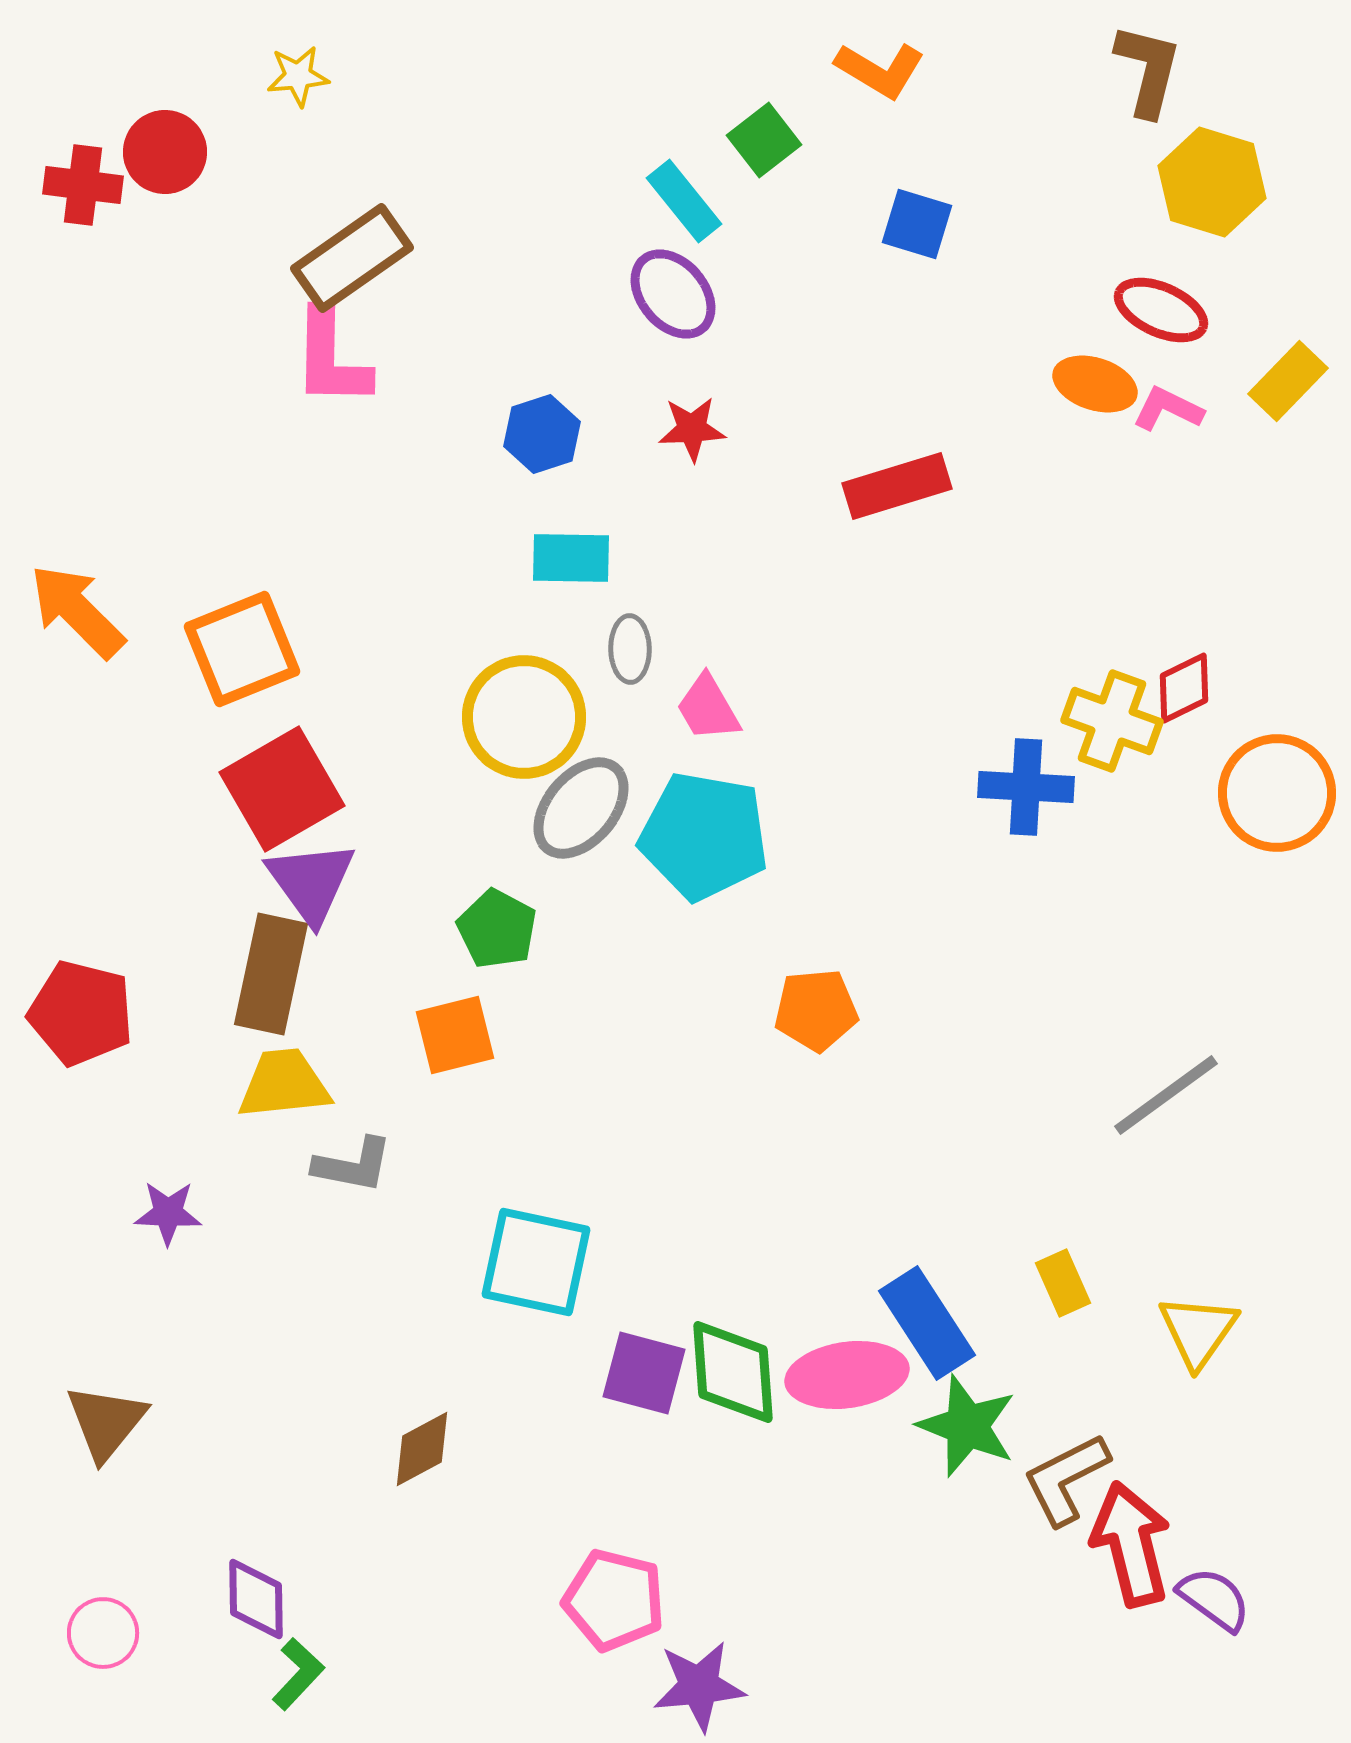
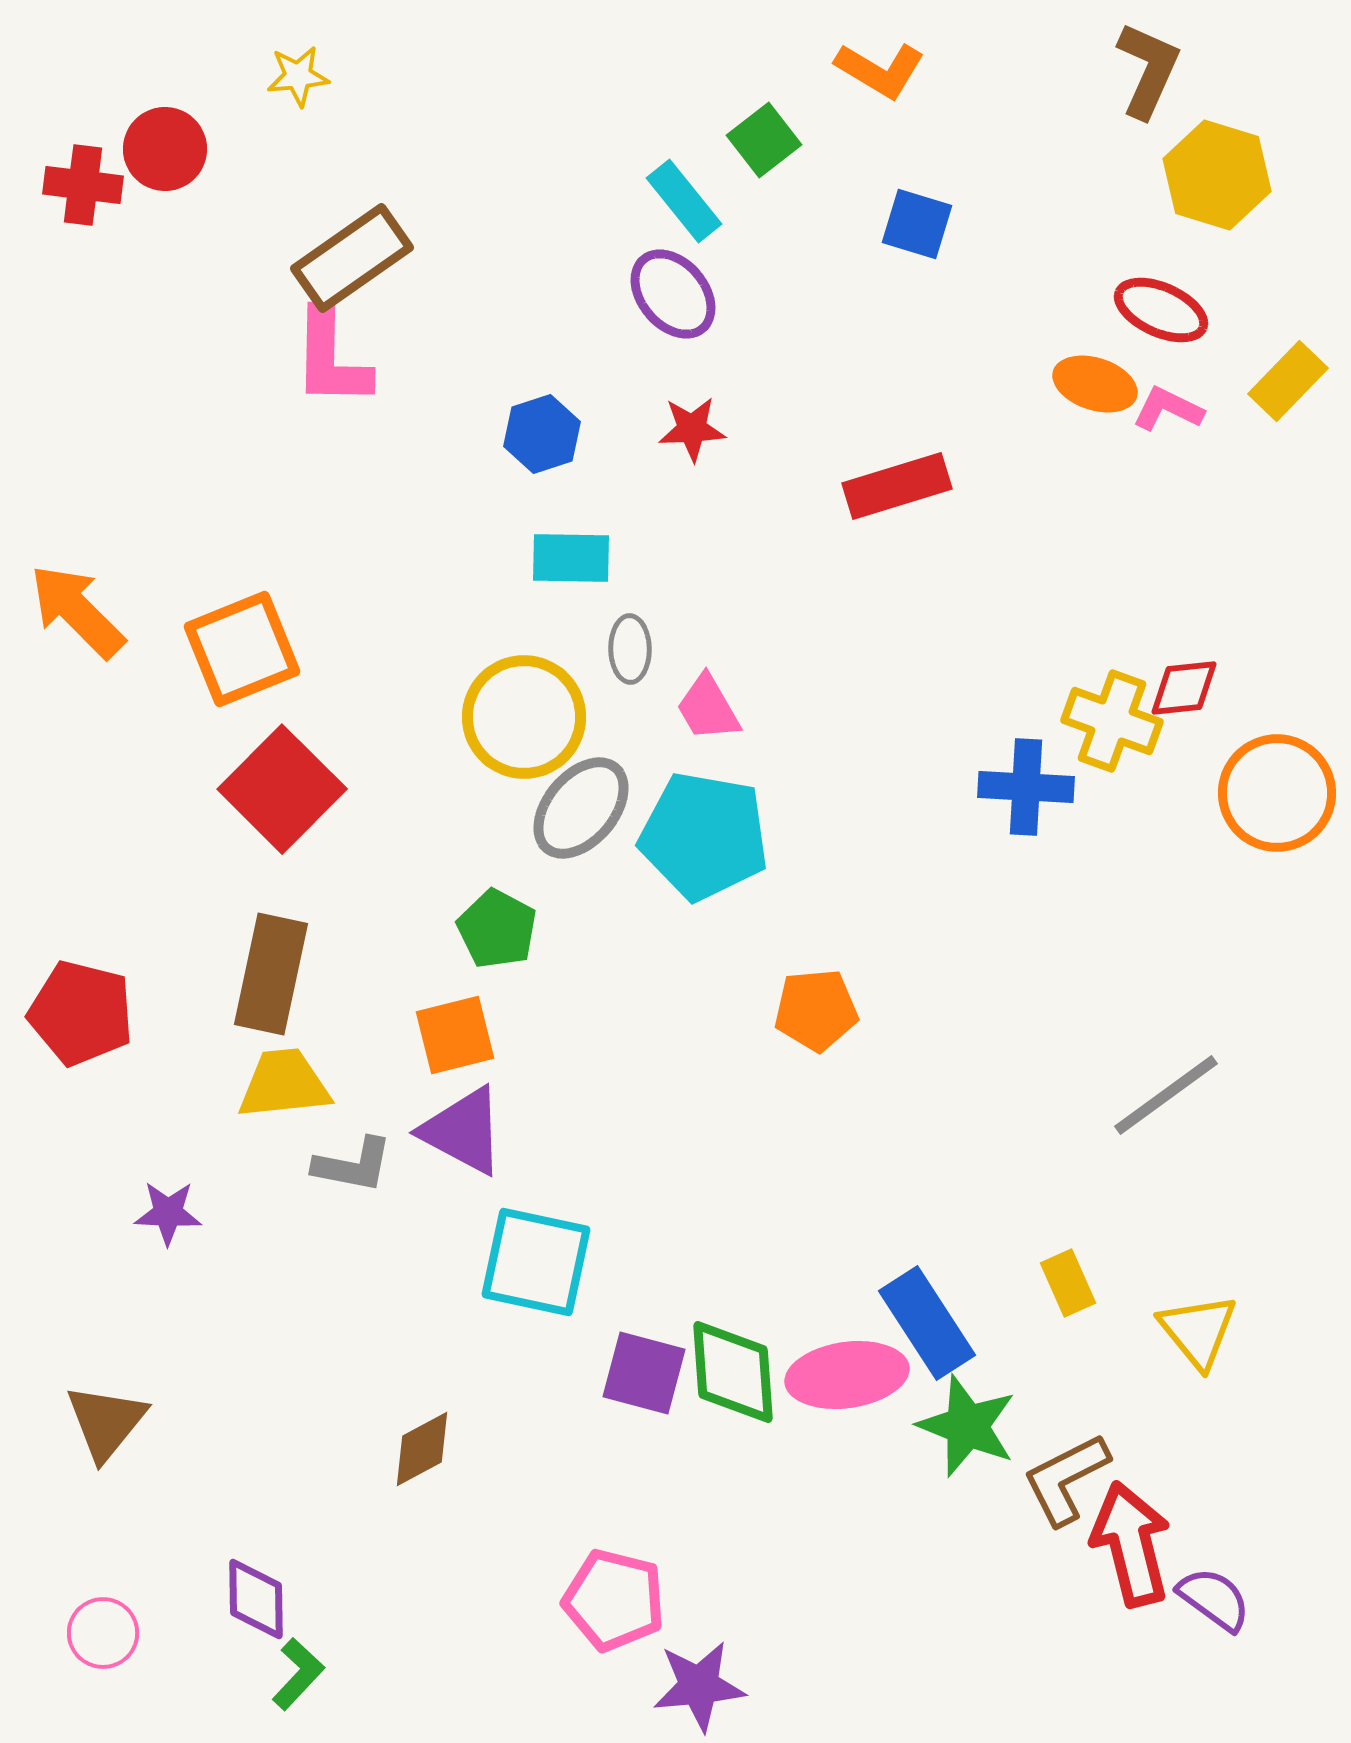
brown L-shape at (1148, 70): rotated 10 degrees clockwise
red circle at (165, 152): moved 3 px up
yellow hexagon at (1212, 182): moved 5 px right, 7 px up
red diamond at (1184, 688): rotated 20 degrees clockwise
red square at (282, 789): rotated 15 degrees counterclockwise
purple triangle at (311, 882): moved 152 px right, 249 px down; rotated 26 degrees counterclockwise
yellow rectangle at (1063, 1283): moved 5 px right
yellow triangle at (1198, 1331): rotated 14 degrees counterclockwise
